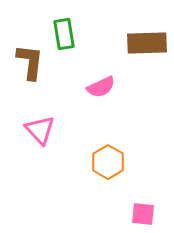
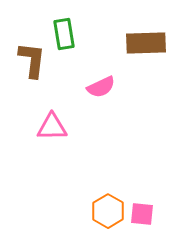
brown rectangle: moved 1 px left
brown L-shape: moved 2 px right, 2 px up
pink triangle: moved 12 px right, 3 px up; rotated 48 degrees counterclockwise
orange hexagon: moved 49 px down
pink square: moved 1 px left
